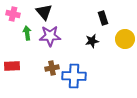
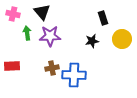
black triangle: moved 2 px left
yellow circle: moved 3 px left
blue cross: moved 1 px up
